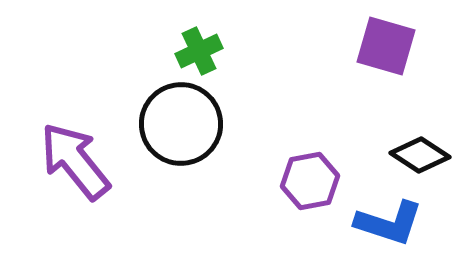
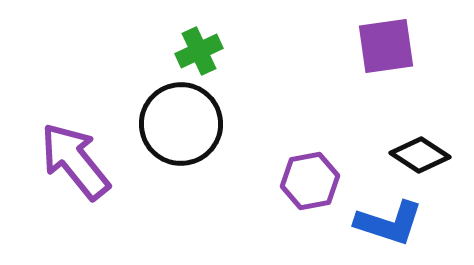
purple square: rotated 24 degrees counterclockwise
